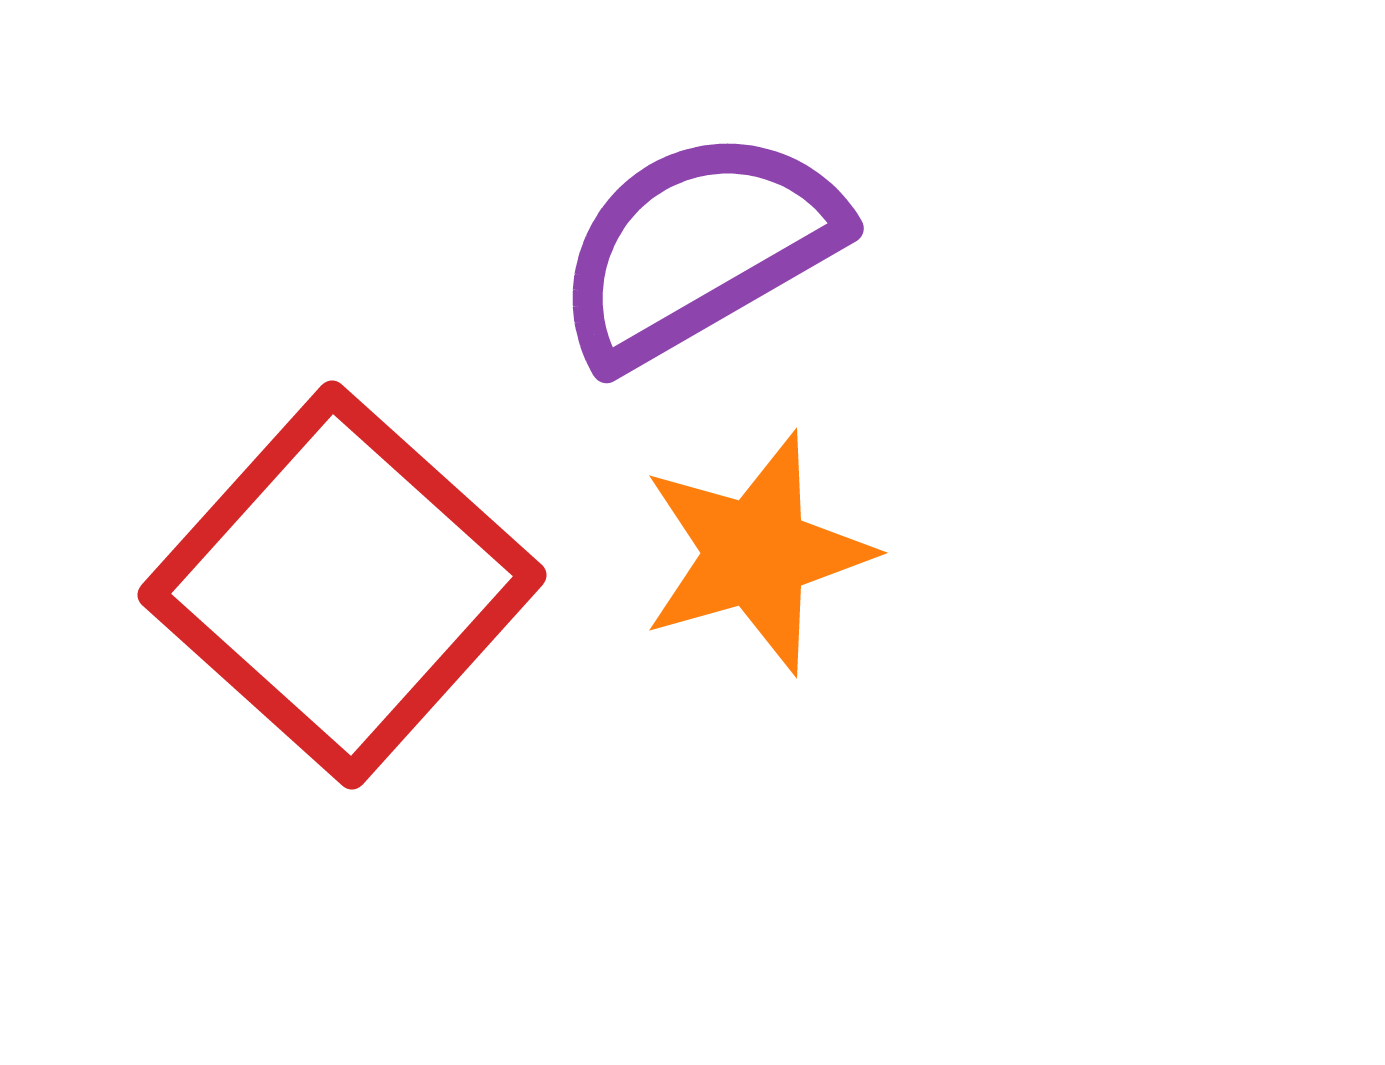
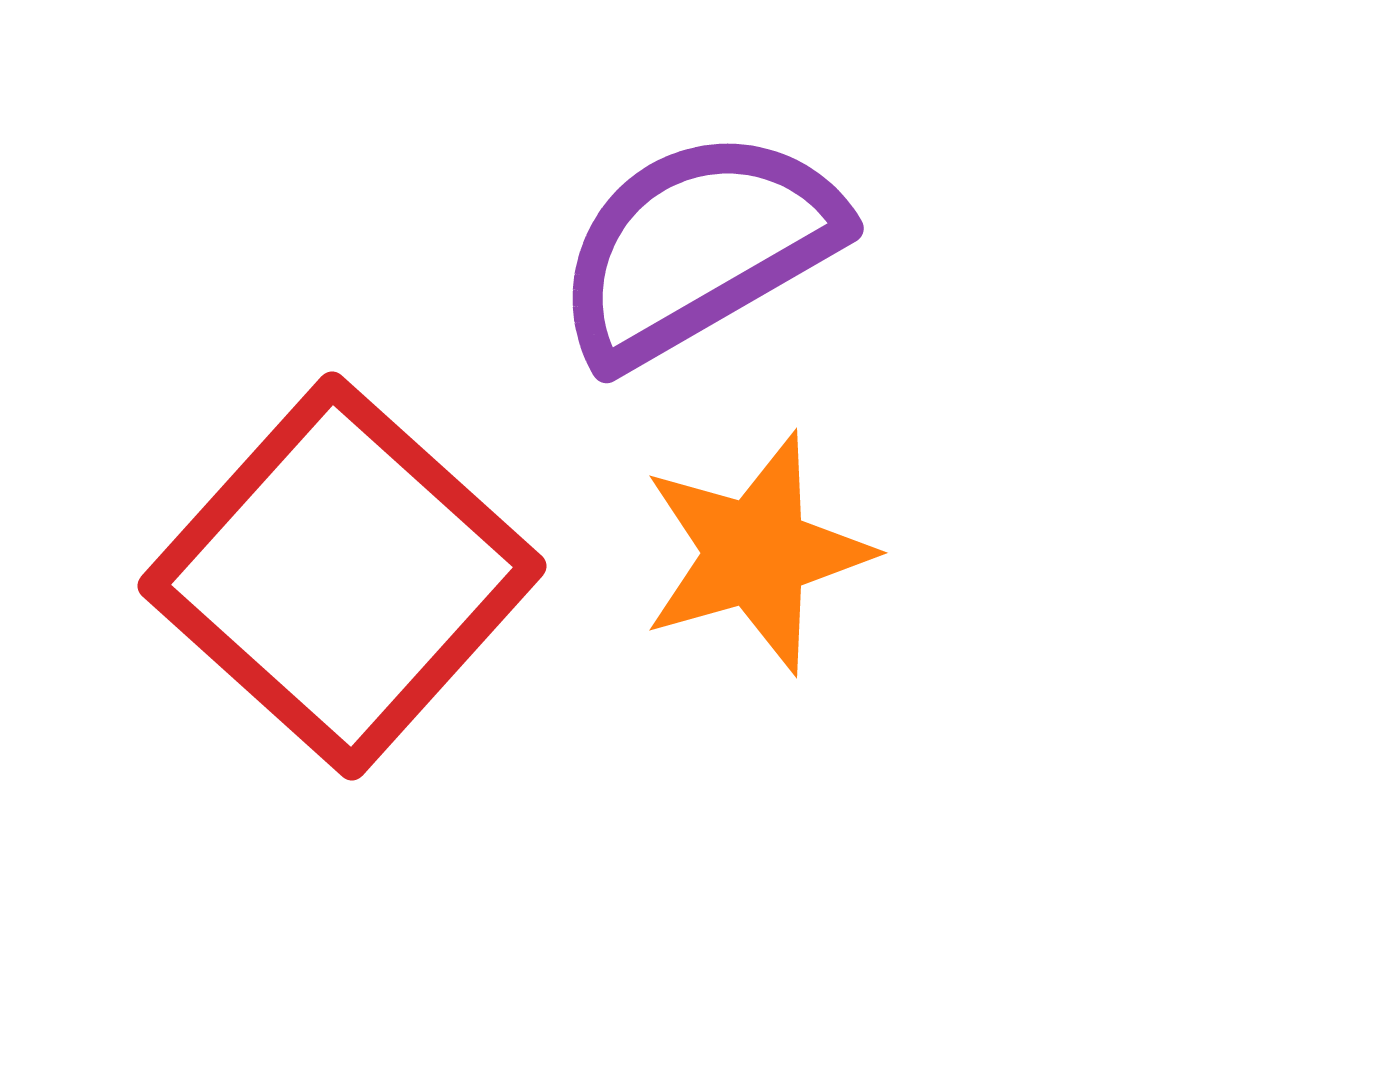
red square: moved 9 px up
